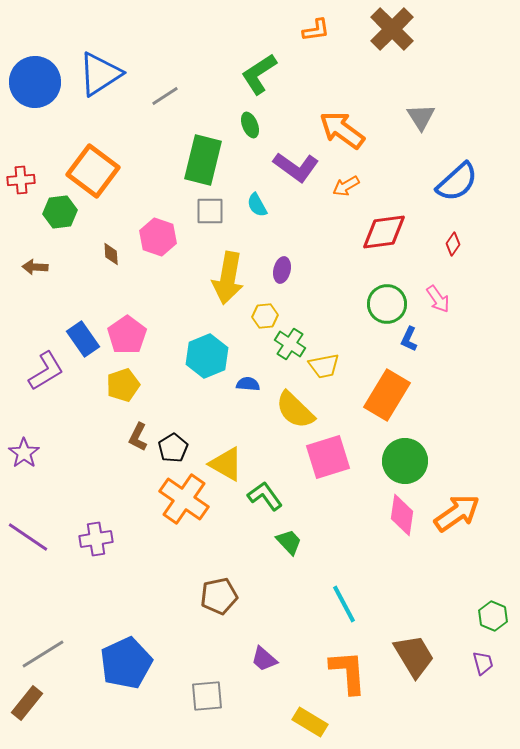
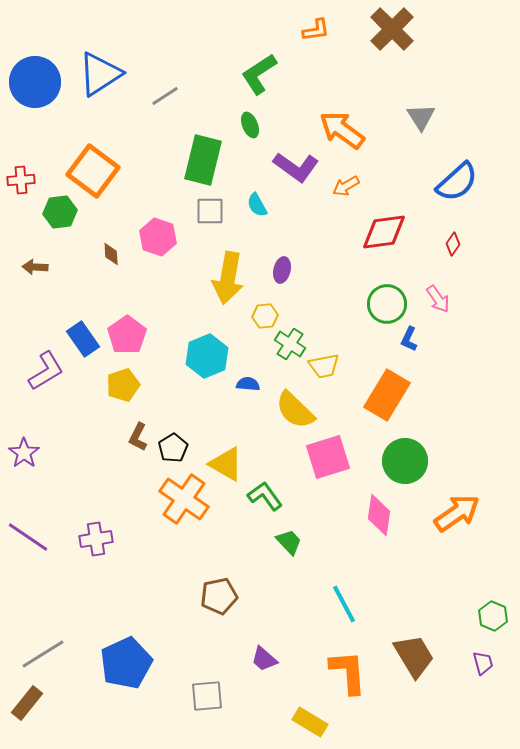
pink diamond at (402, 515): moved 23 px left
